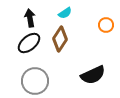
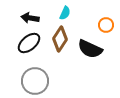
cyan semicircle: rotated 32 degrees counterclockwise
black arrow: rotated 72 degrees counterclockwise
black semicircle: moved 3 px left, 26 px up; rotated 50 degrees clockwise
